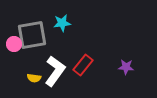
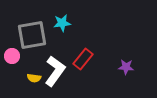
pink circle: moved 2 px left, 12 px down
red rectangle: moved 6 px up
